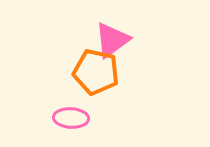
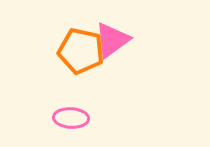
orange pentagon: moved 15 px left, 21 px up
